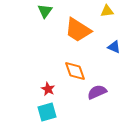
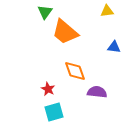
green triangle: moved 1 px down
orange trapezoid: moved 13 px left, 2 px down; rotated 8 degrees clockwise
blue triangle: rotated 16 degrees counterclockwise
purple semicircle: rotated 30 degrees clockwise
cyan square: moved 7 px right
